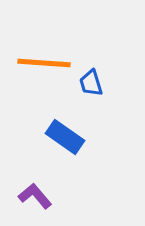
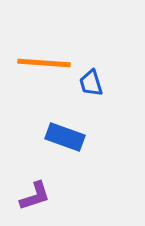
blue rectangle: rotated 15 degrees counterclockwise
purple L-shape: rotated 112 degrees clockwise
